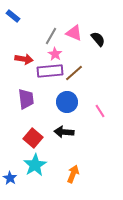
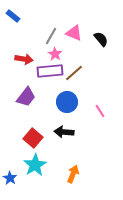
black semicircle: moved 3 px right
purple trapezoid: moved 2 px up; rotated 45 degrees clockwise
